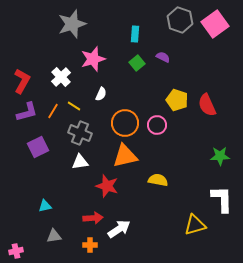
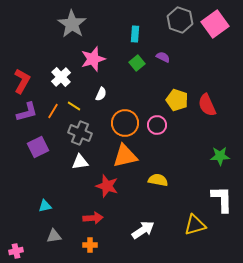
gray star: rotated 20 degrees counterclockwise
white arrow: moved 24 px right, 1 px down
